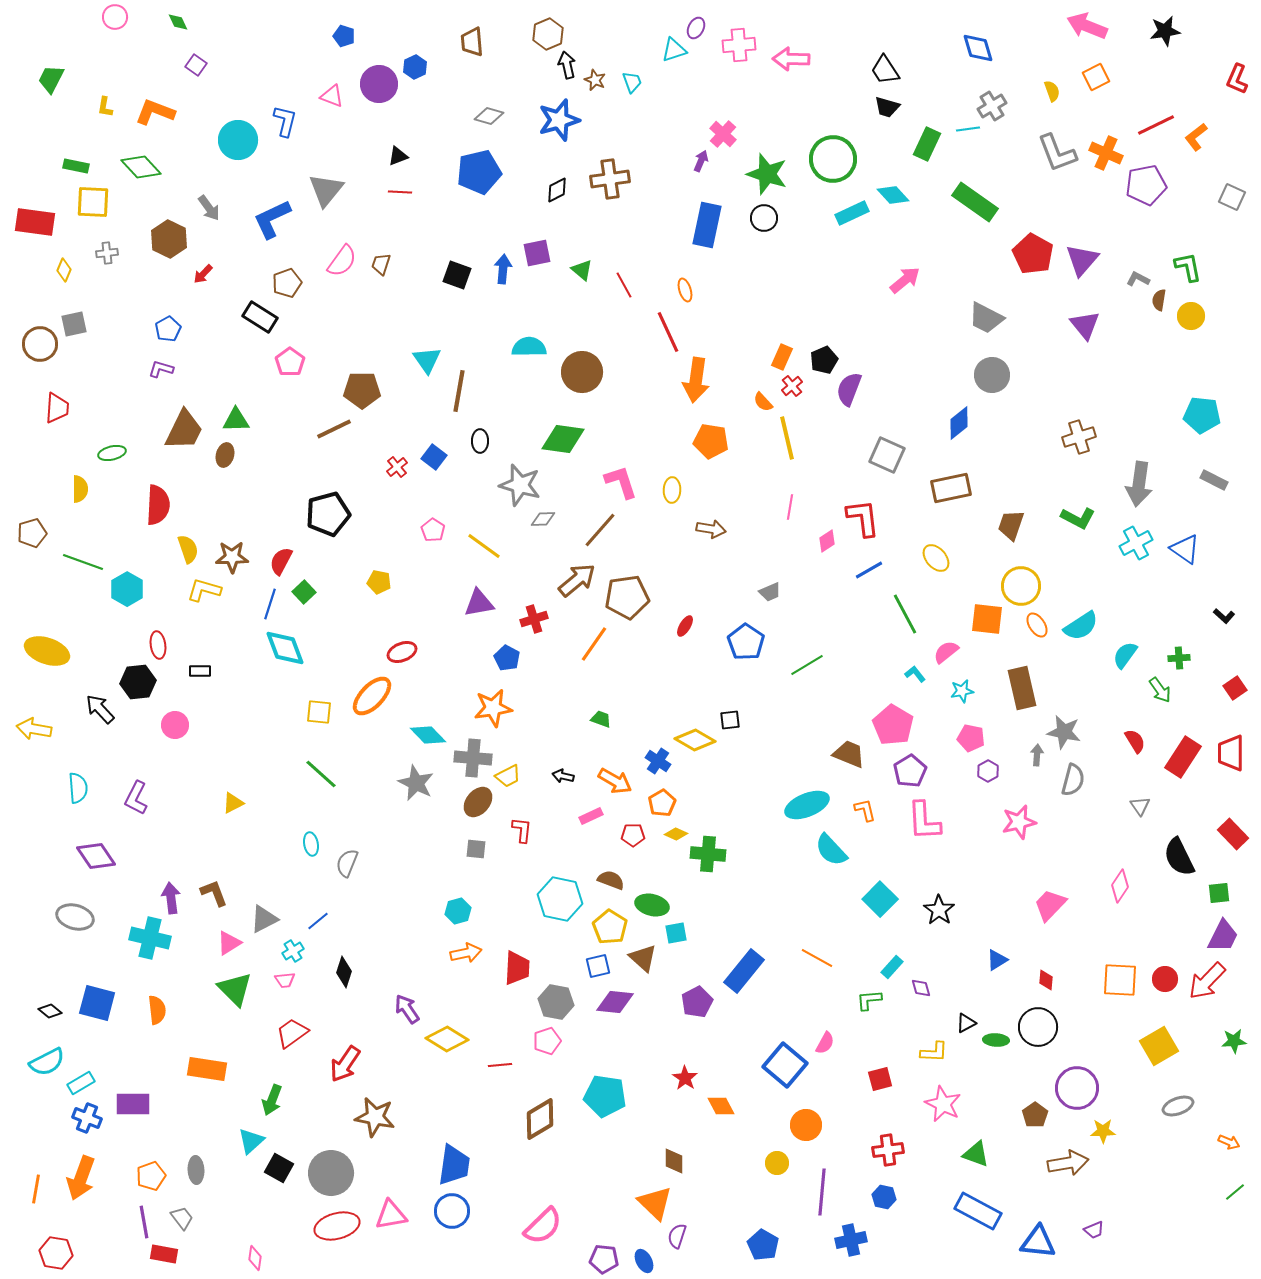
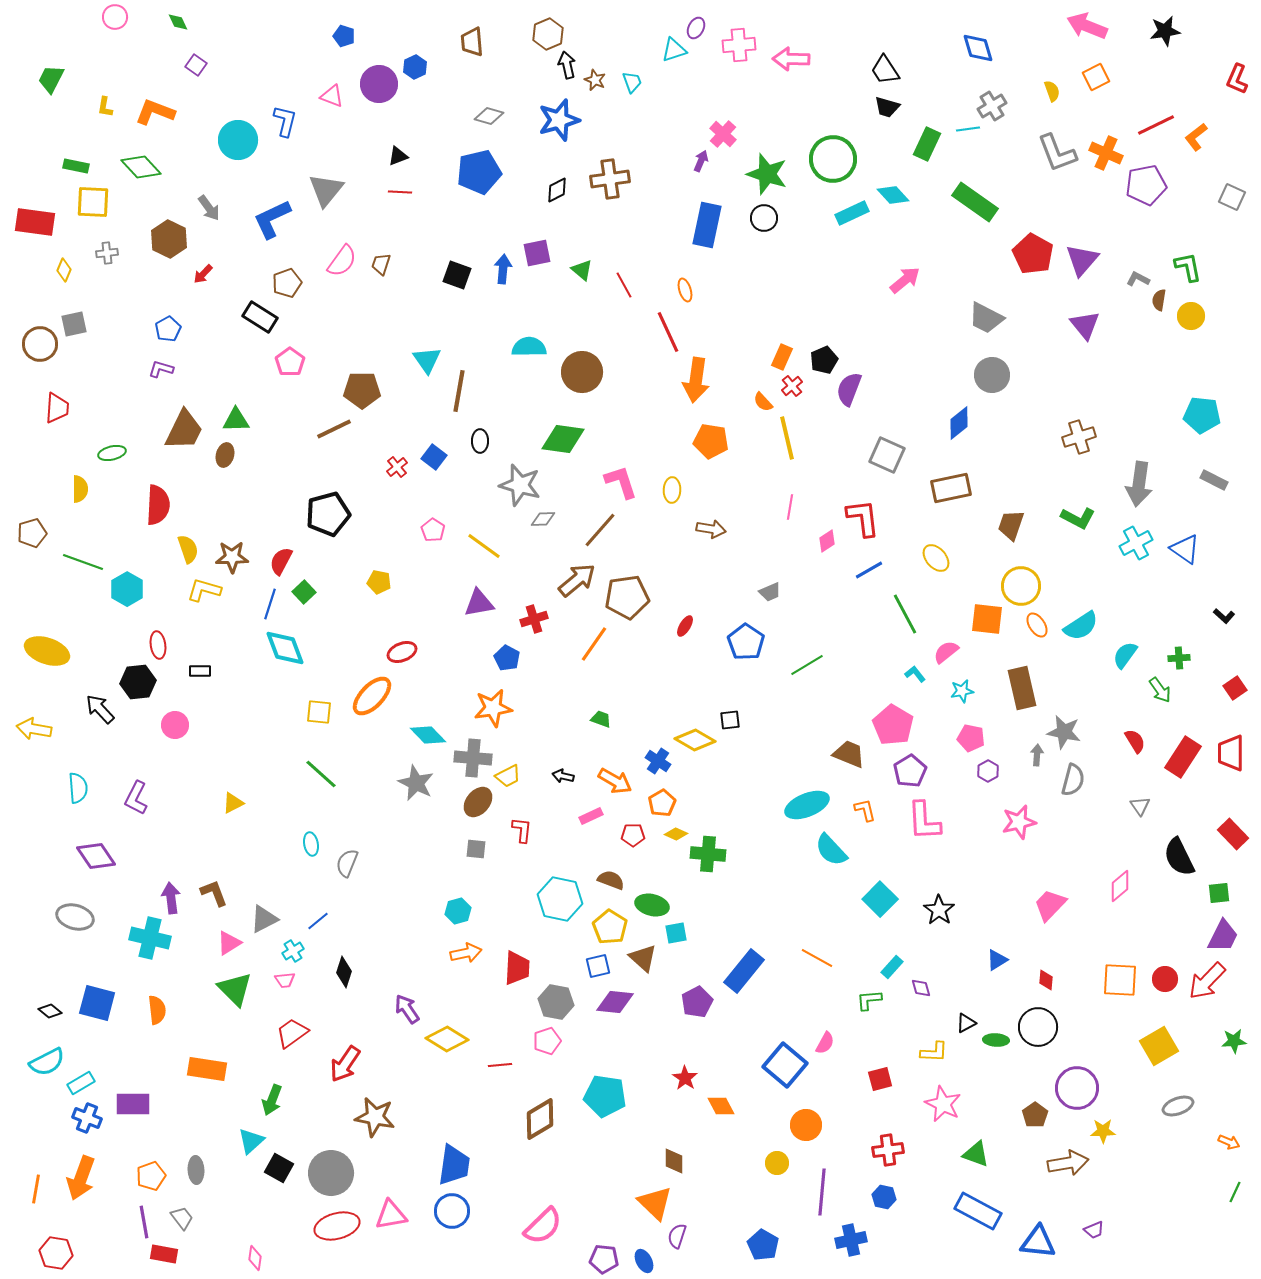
pink diamond at (1120, 886): rotated 16 degrees clockwise
green line at (1235, 1192): rotated 25 degrees counterclockwise
